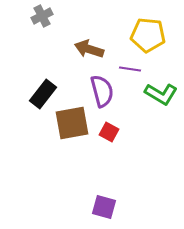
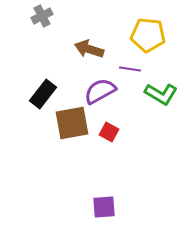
purple semicircle: moved 2 px left; rotated 104 degrees counterclockwise
purple square: rotated 20 degrees counterclockwise
